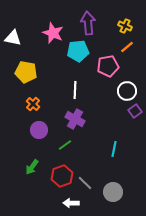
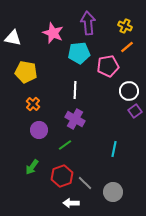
cyan pentagon: moved 1 px right, 2 px down
white circle: moved 2 px right
